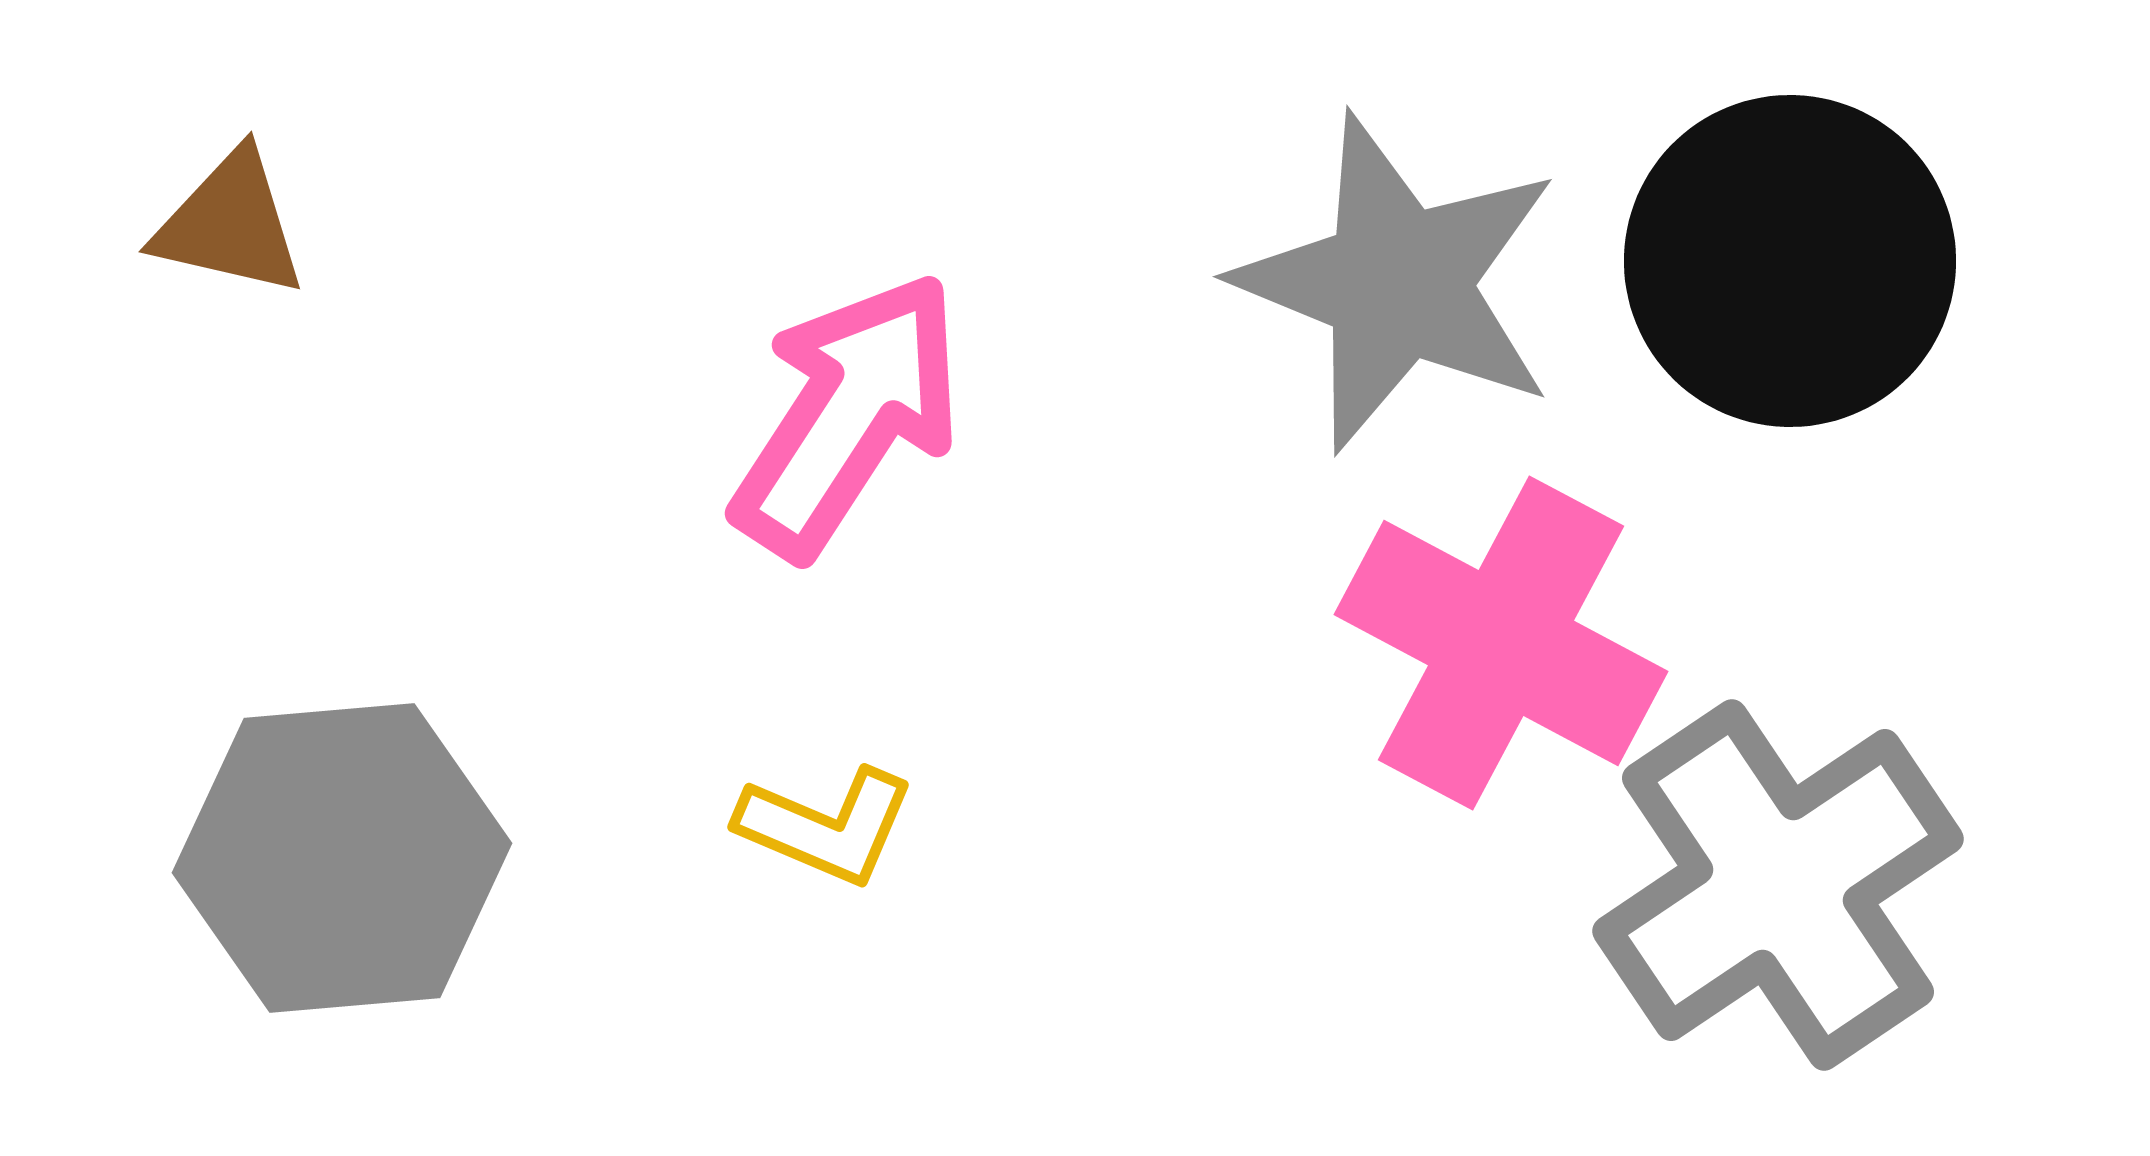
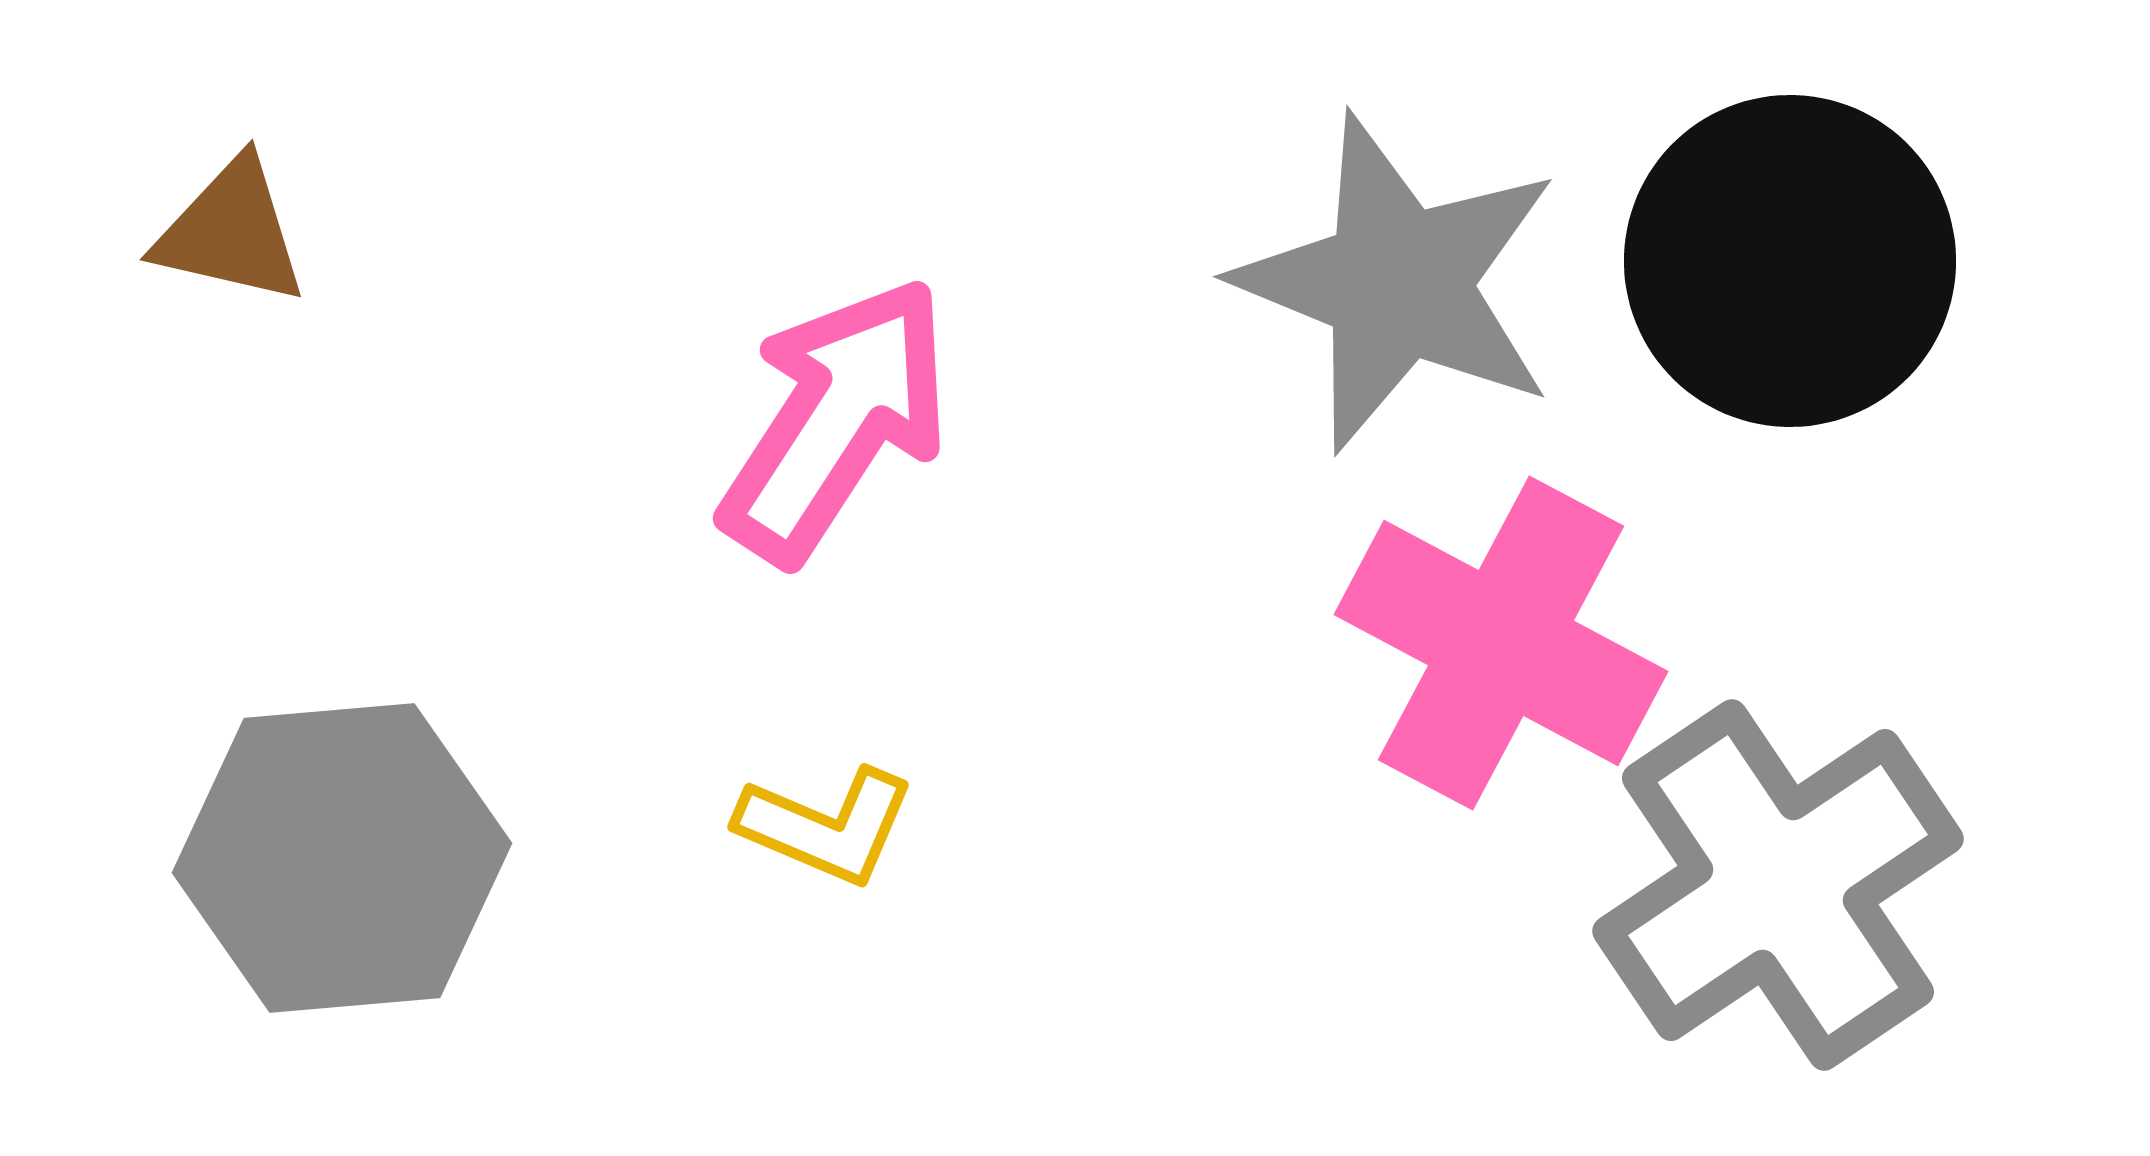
brown triangle: moved 1 px right, 8 px down
pink arrow: moved 12 px left, 5 px down
